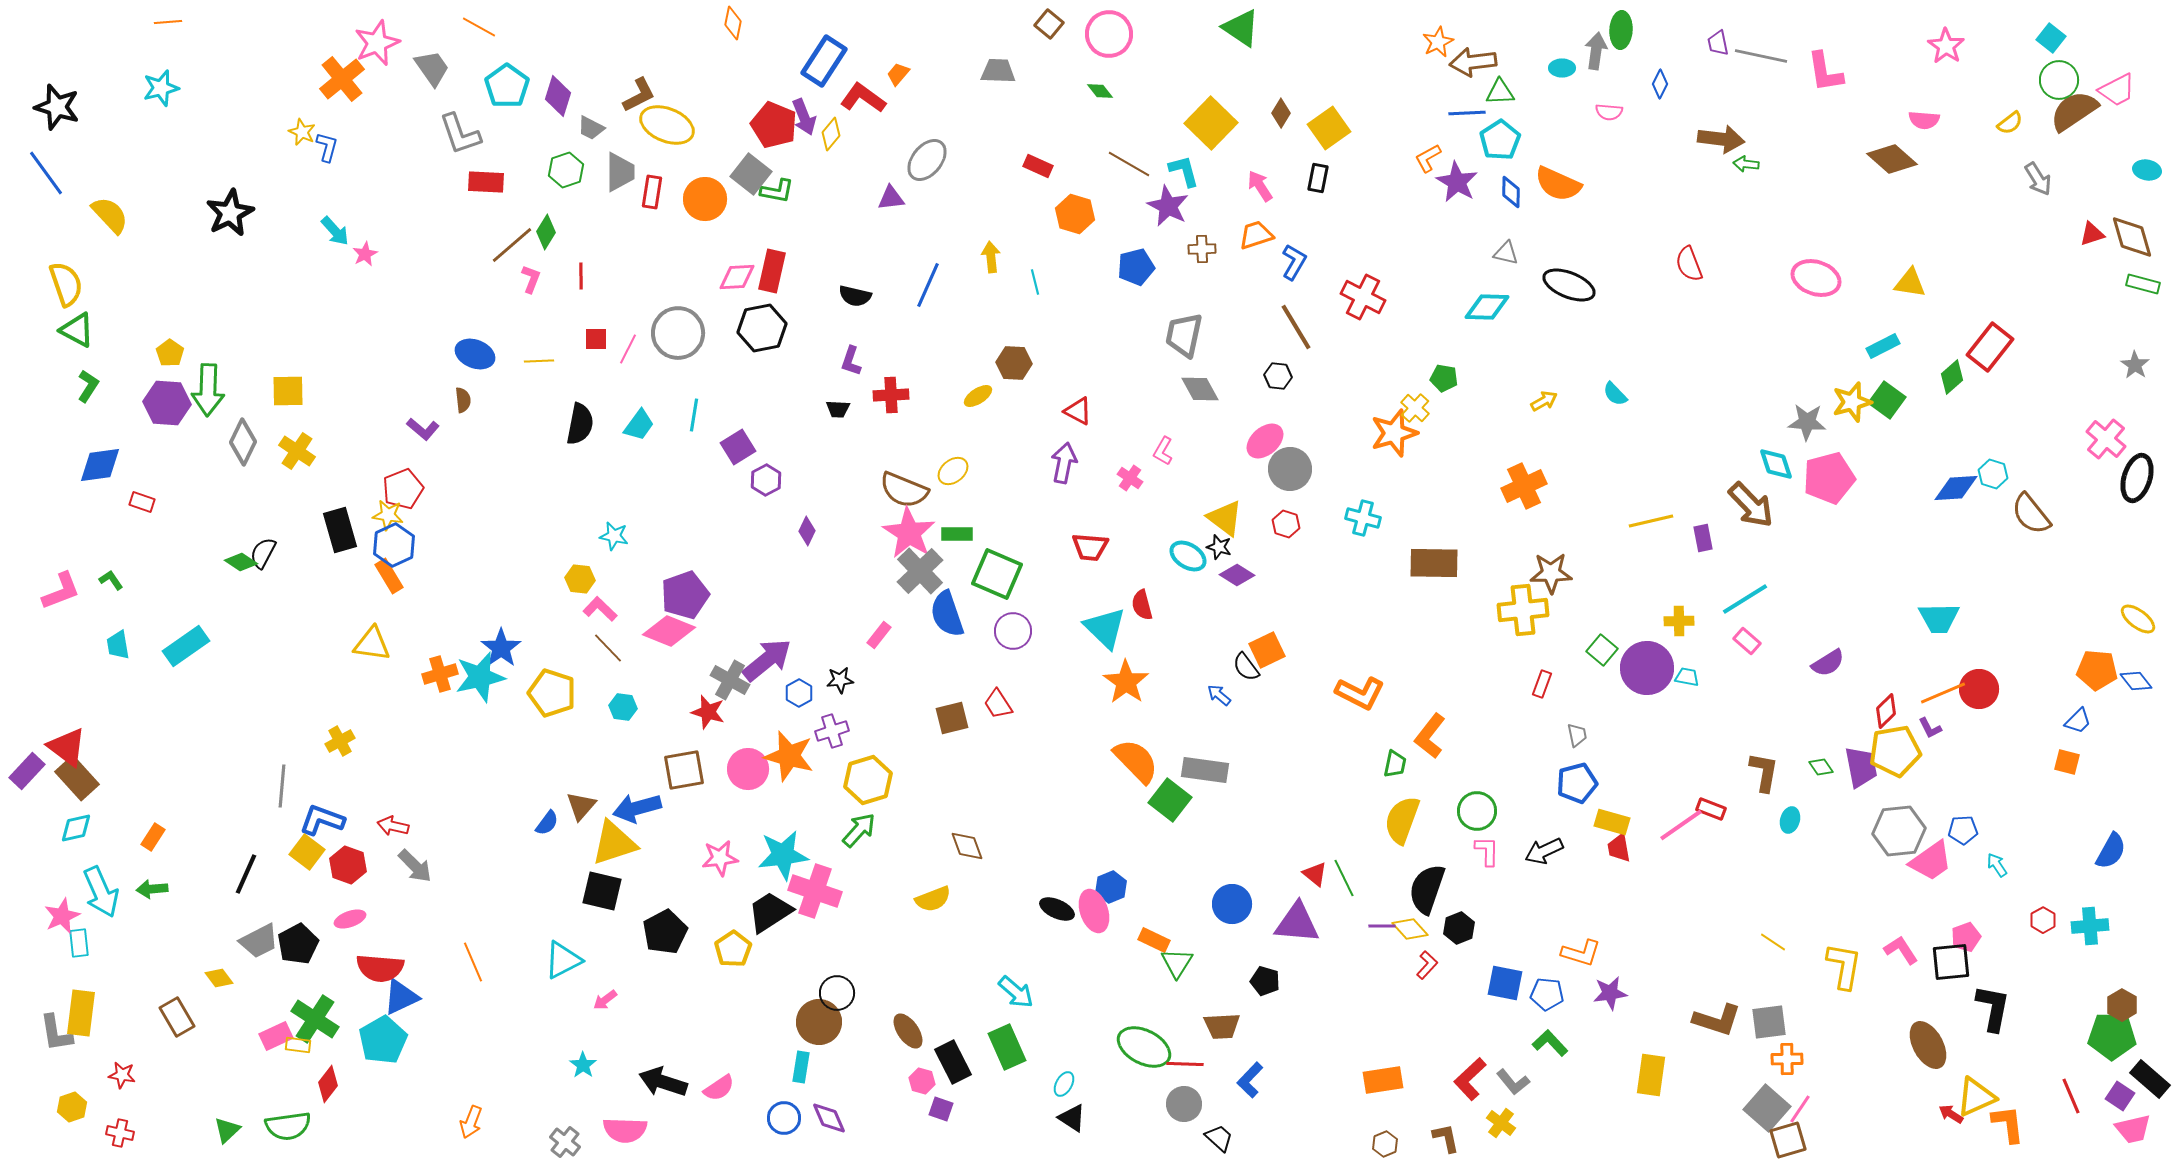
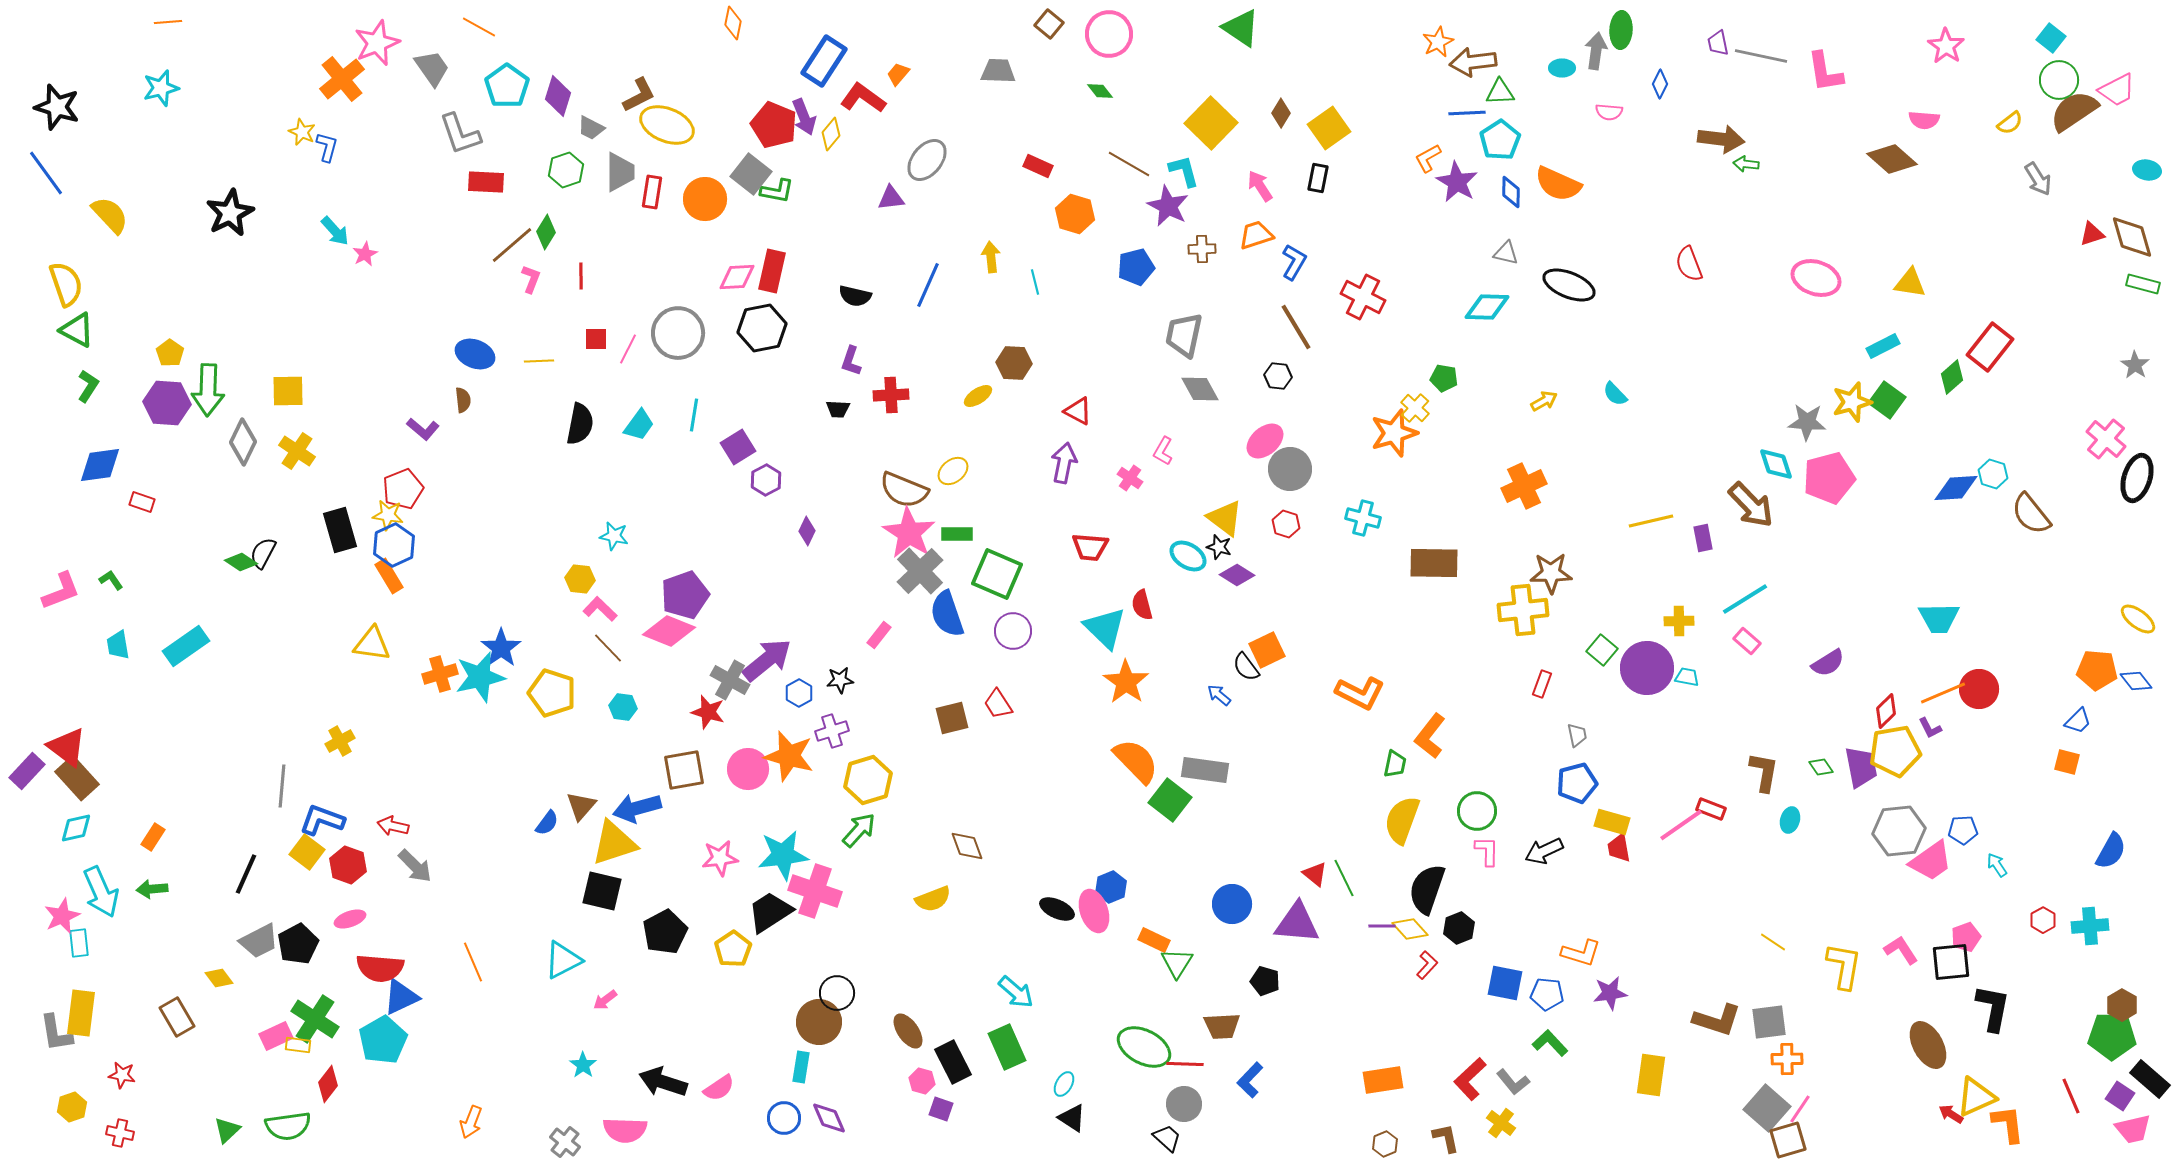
black trapezoid at (1219, 1138): moved 52 px left
